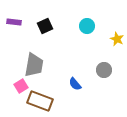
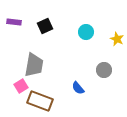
cyan circle: moved 1 px left, 6 px down
blue semicircle: moved 3 px right, 4 px down
